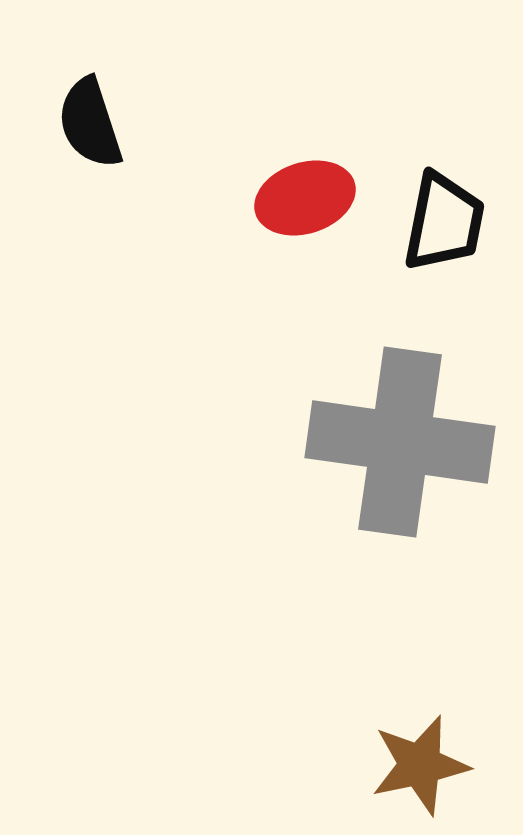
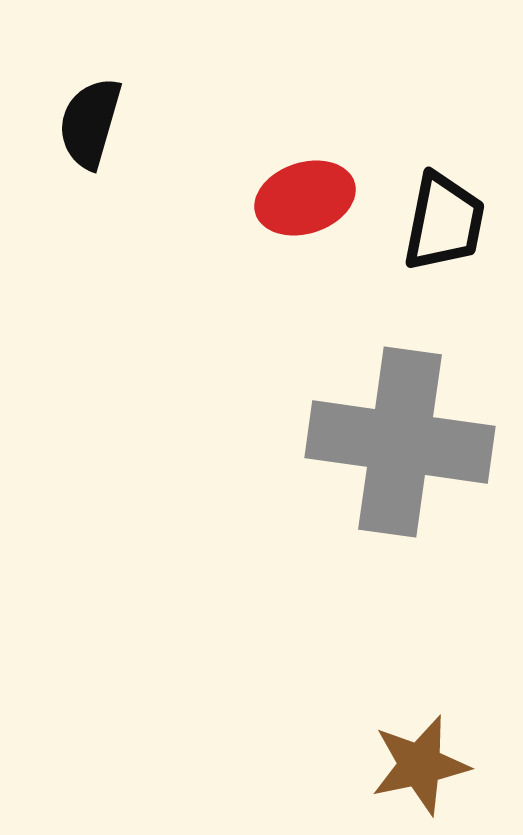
black semicircle: rotated 34 degrees clockwise
